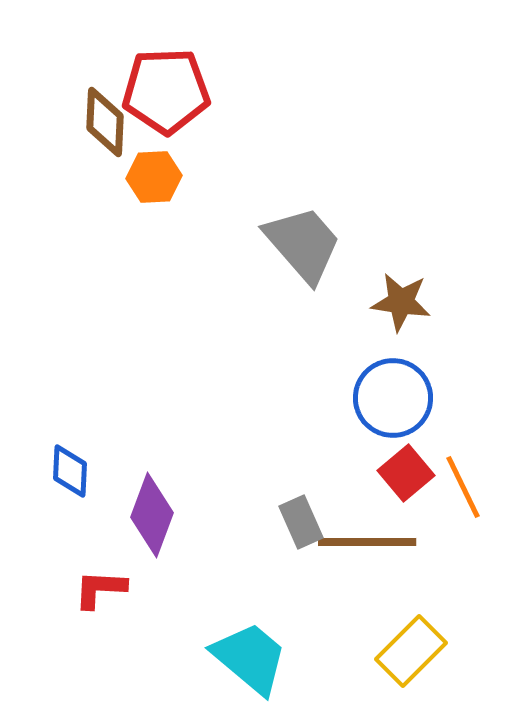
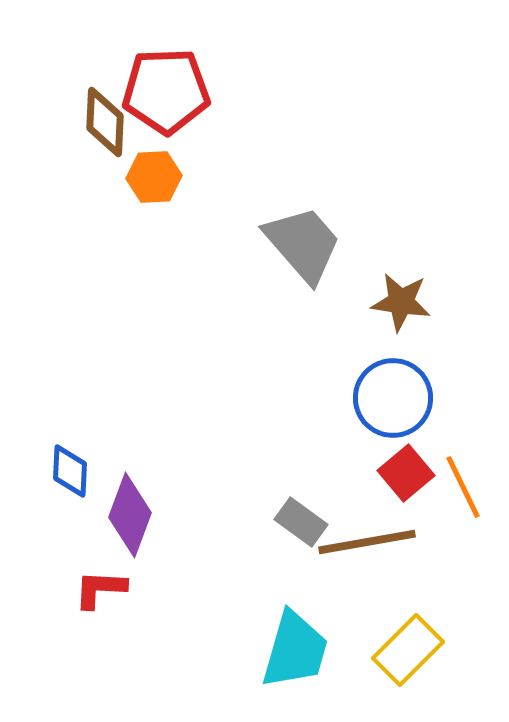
purple diamond: moved 22 px left
gray rectangle: rotated 30 degrees counterclockwise
brown line: rotated 10 degrees counterclockwise
yellow rectangle: moved 3 px left, 1 px up
cyan trapezoid: moved 45 px right, 8 px up; rotated 66 degrees clockwise
